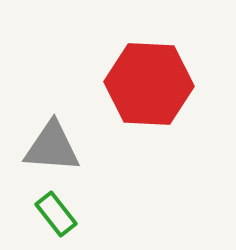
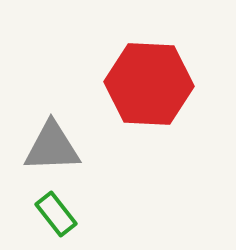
gray triangle: rotated 6 degrees counterclockwise
